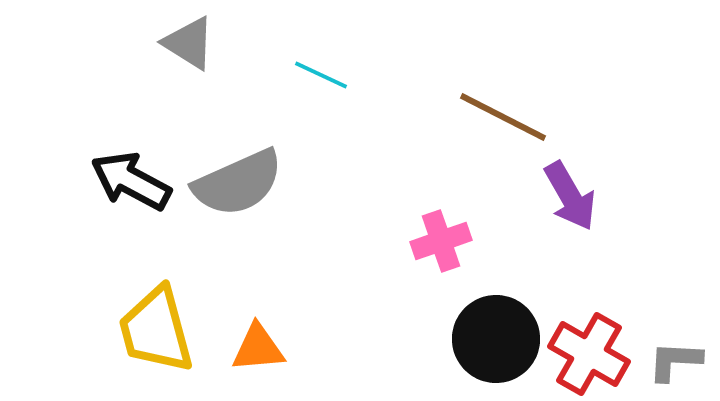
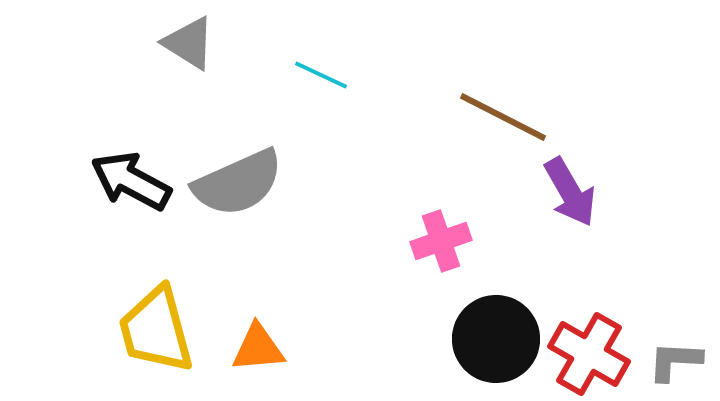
purple arrow: moved 4 px up
